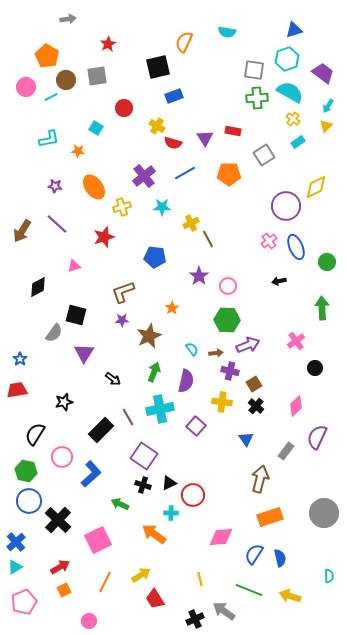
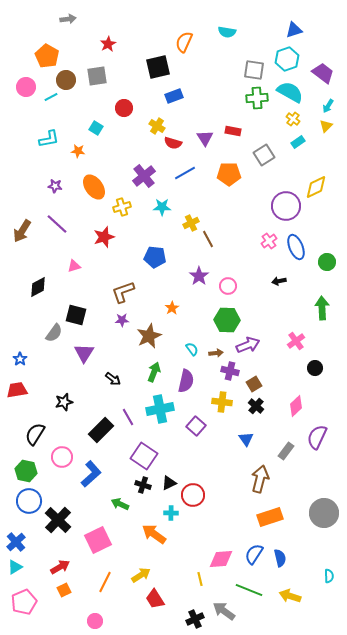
pink diamond at (221, 537): moved 22 px down
pink circle at (89, 621): moved 6 px right
